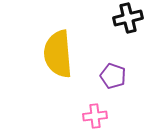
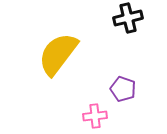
yellow semicircle: rotated 42 degrees clockwise
purple pentagon: moved 10 px right, 13 px down
